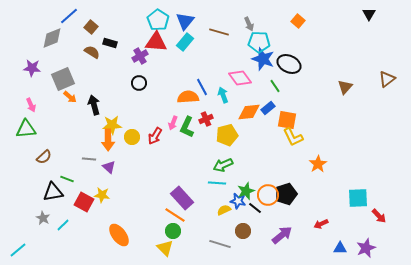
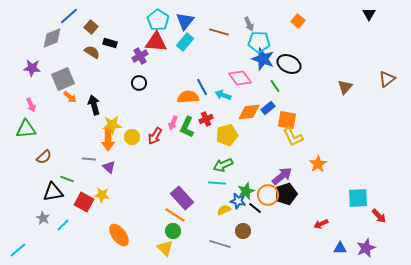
cyan arrow at (223, 95): rotated 49 degrees counterclockwise
purple arrow at (282, 235): moved 59 px up
